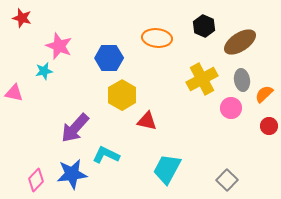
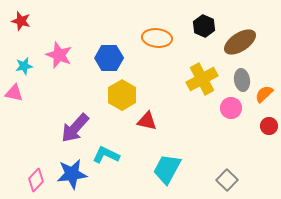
red star: moved 1 px left, 3 px down
pink star: moved 9 px down
cyan star: moved 20 px left, 5 px up
